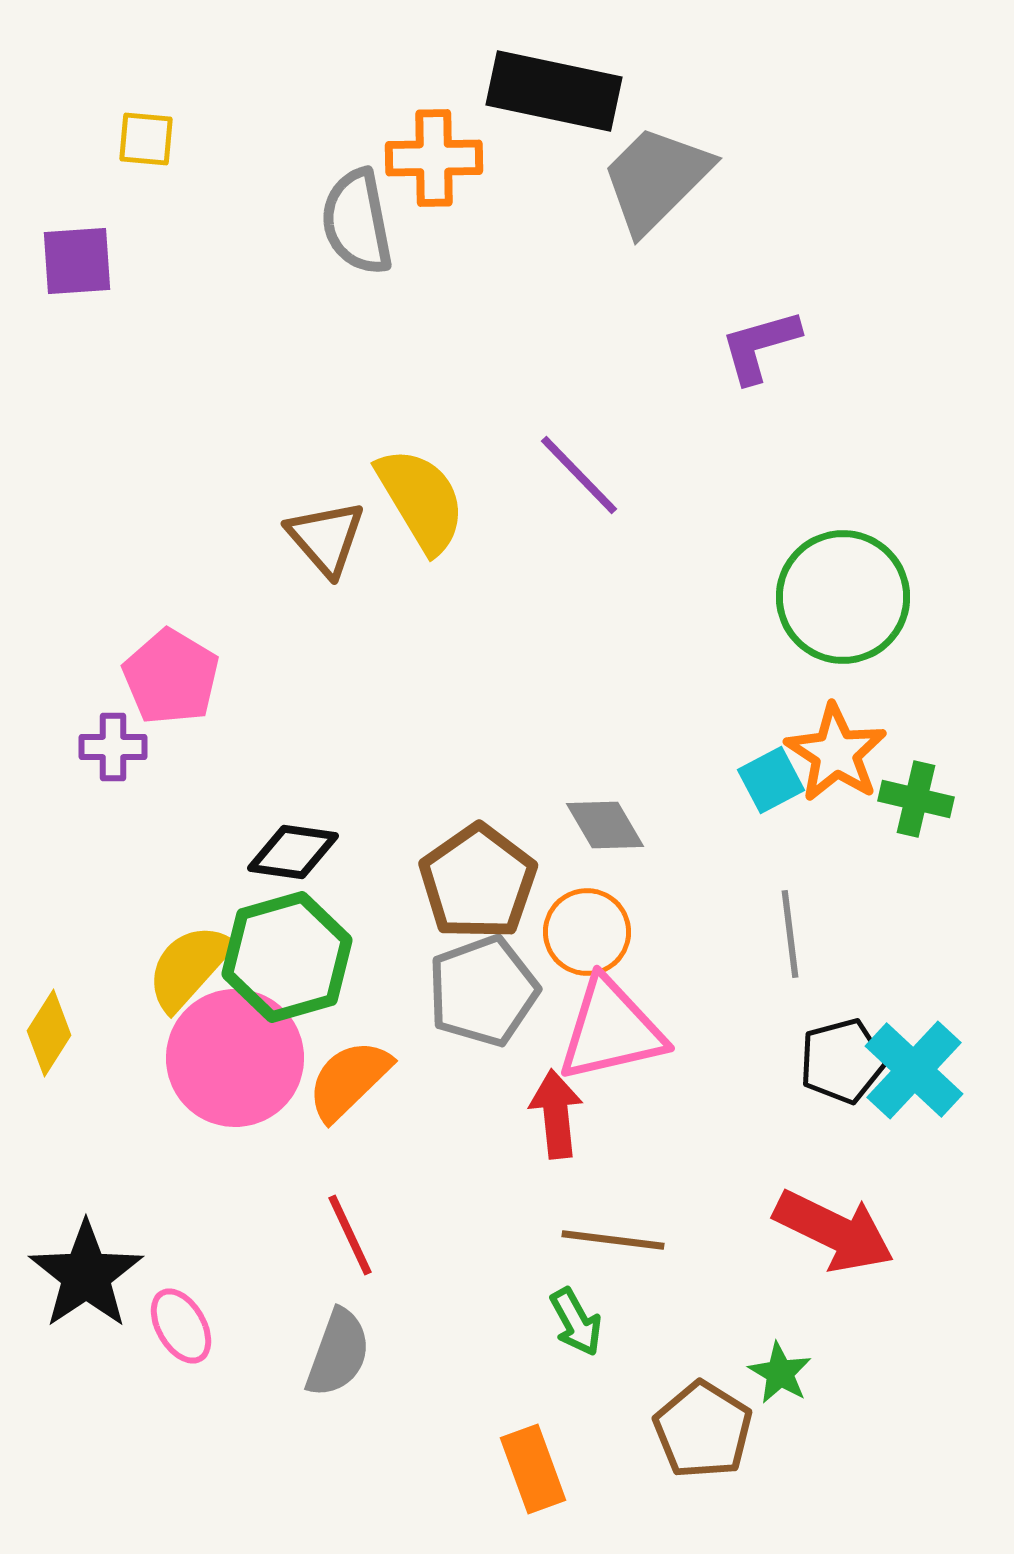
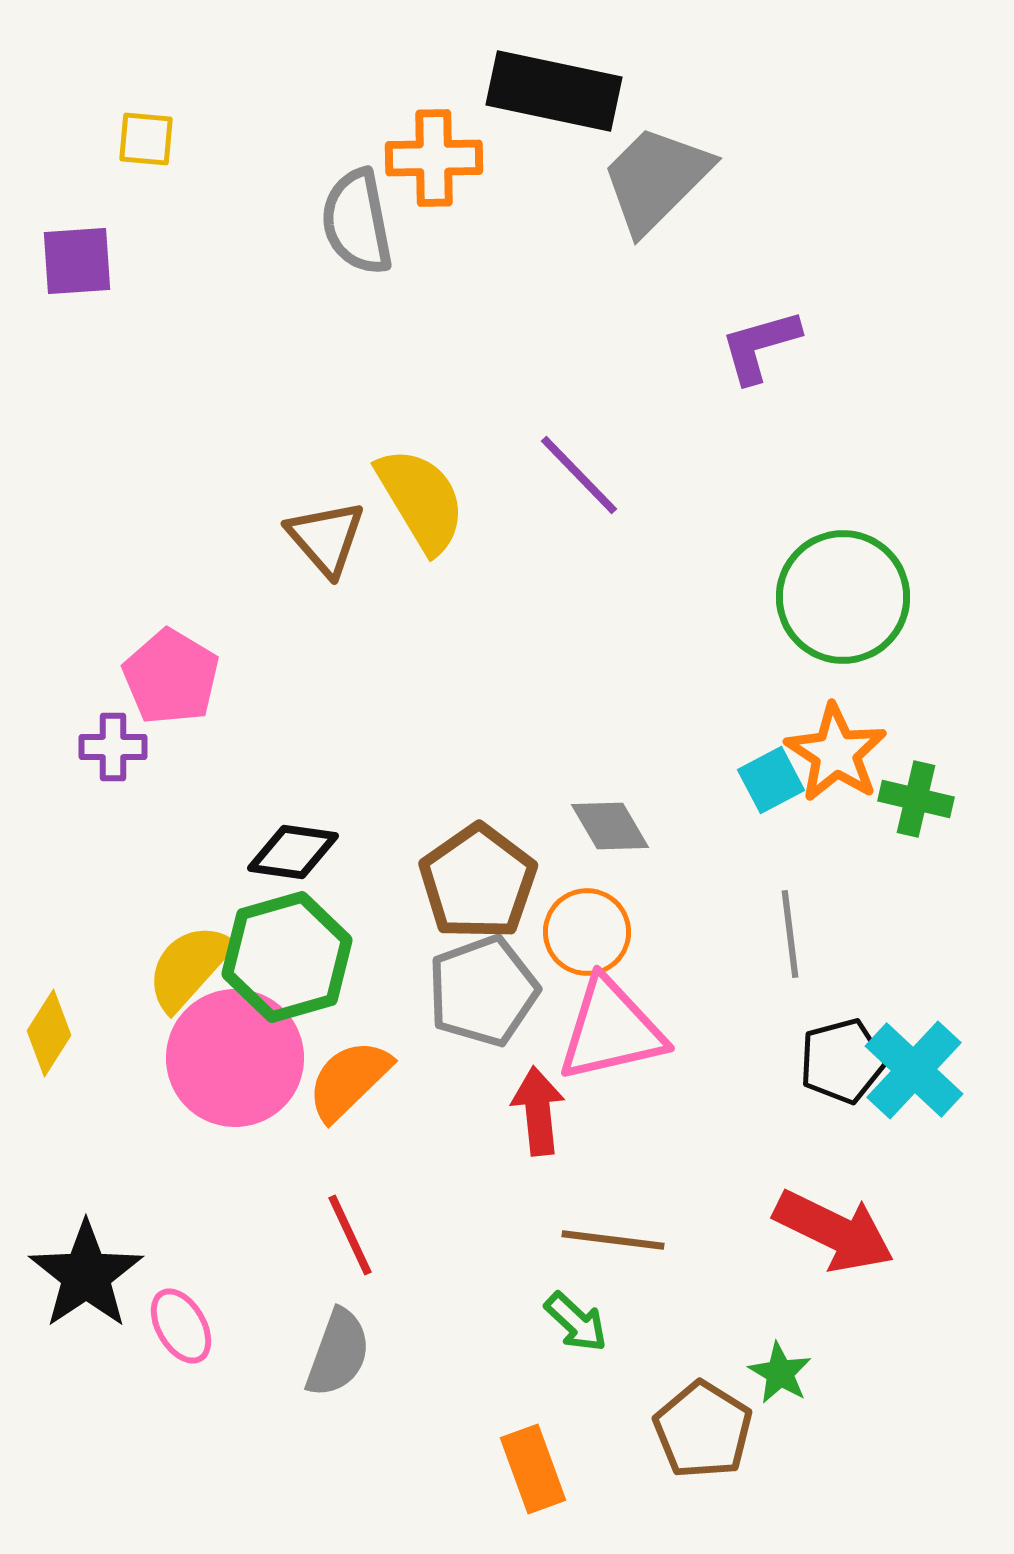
gray diamond at (605, 825): moved 5 px right, 1 px down
red arrow at (556, 1114): moved 18 px left, 3 px up
green arrow at (576, 1322): rotated 18 degrees counterclockwise
